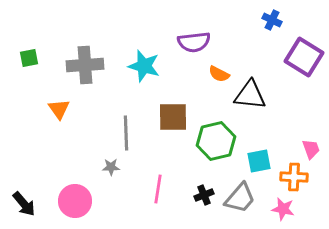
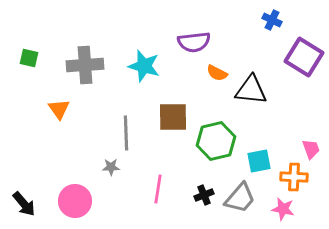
green square: rotated 24 degrees clockwise
orange semicircle: moved 2 px left, 1 px up
black triangle: moved 1 px right, 5 px up
